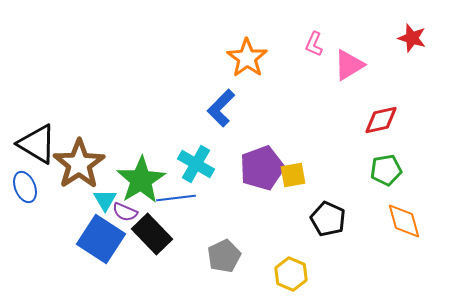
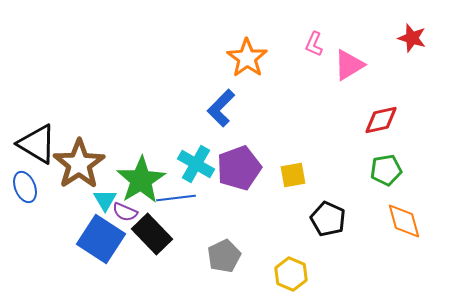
purple pentagon: moved 23 px left
